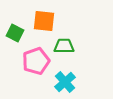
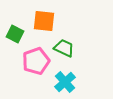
green square: moved 1 px down
green trapezoid: moved 2 px down; rotated 25 degrees clockwise
